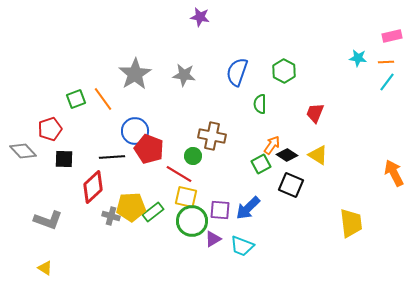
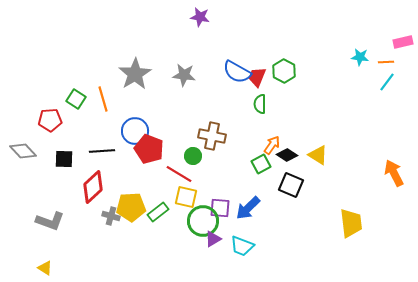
pink rectangle at (392, 36): moved 11 px right, 6 px down
cyan star at (358, 58): moved 2 px right, 1 px up
blue semicircle at (237, 72): rotated 80 degrees counterclockwise
green square at (76, 99): rotated 36 degrees counterclockwise
orange line at (103, 99): rotated 20 degrees clockwise
red trapezoid at (315, 113): moved 58 px left, 36 px up
red pentagon at (50, 129): moved 9 px up; rotated 15 degrees clockwise
black line at (112, 157): moved 10 px left, 6 px up
purple square at (220, 210): moved 2 px up
green rectangle at (153, 212): moved 5 px right
gray L-shape at (48, 220): moved 2 px right, 1 px down
green circle at (192, 221): moved 11 px right
